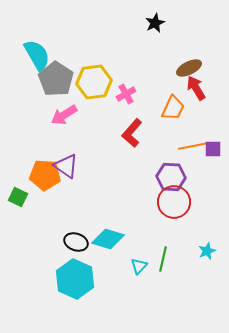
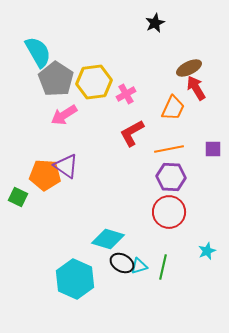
cyan semicircle: moved 1 px right, 3 px up
red L-shape: rotated 20 degrees clockwise
orange line: moved 24 px left, 3 px down
red circle: moved 5 px left, 10 px down
black ellipse: moved 46 px right, 21 px down; rotated 10 degrees clockwise
green line: moved 8 px down
cyan triangle: rotated 30 degrees clockwise
